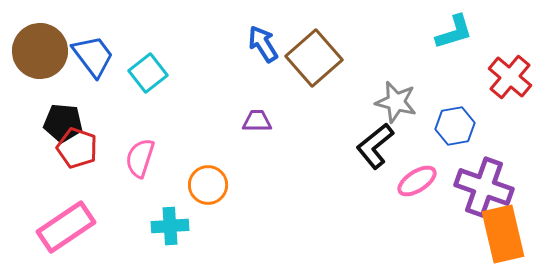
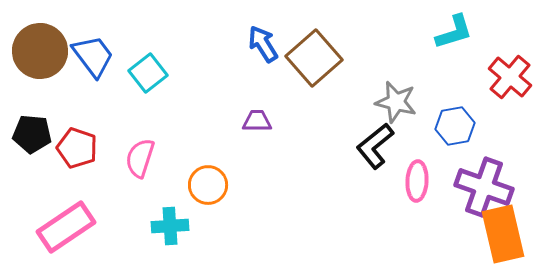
black pentagon: moved 31 px left, 11 px down
pink ellipse: rotated 54 degrees counterclockwise
